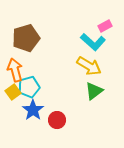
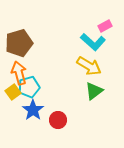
brown pentagon: moved 7 px left, 5 px down
orange arrow: moved 4 px right, 3 px down
red circle: moved 1 px right
